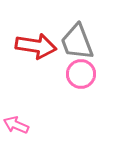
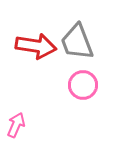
pink circle: moved 2 px right, 11 px down
pink arrow: rotated 90 degrees clockwise
